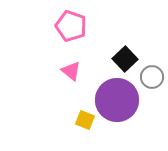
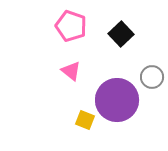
black square: moved 4 px left, 25 px up
